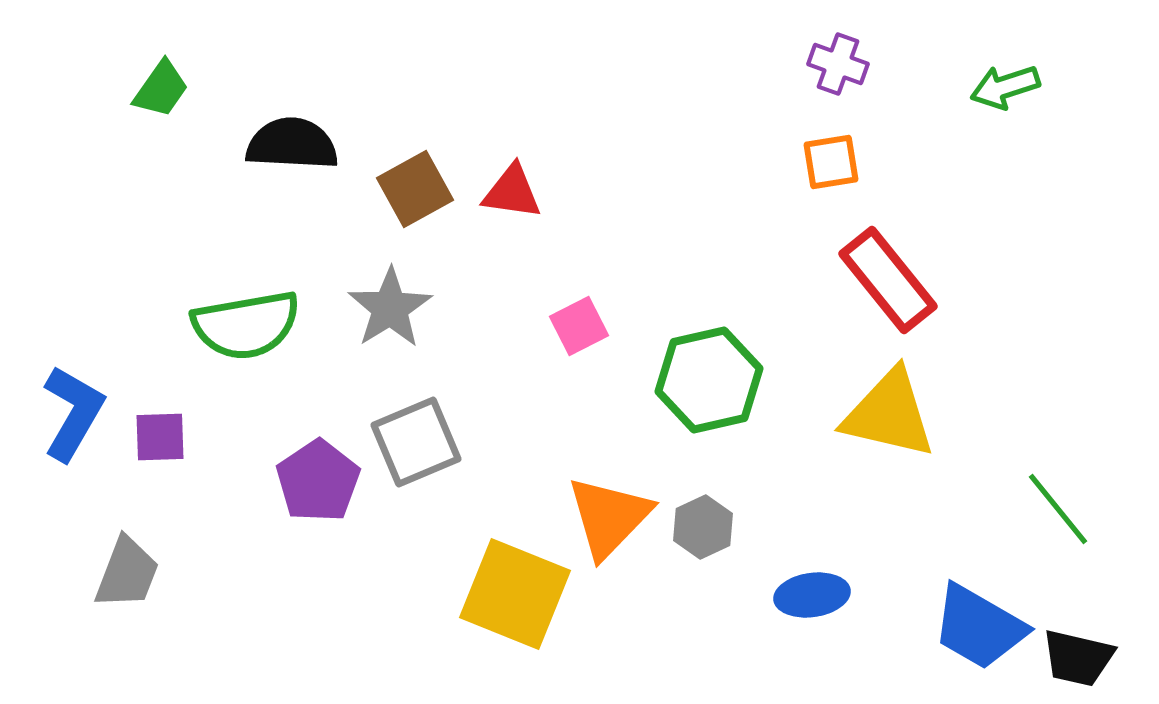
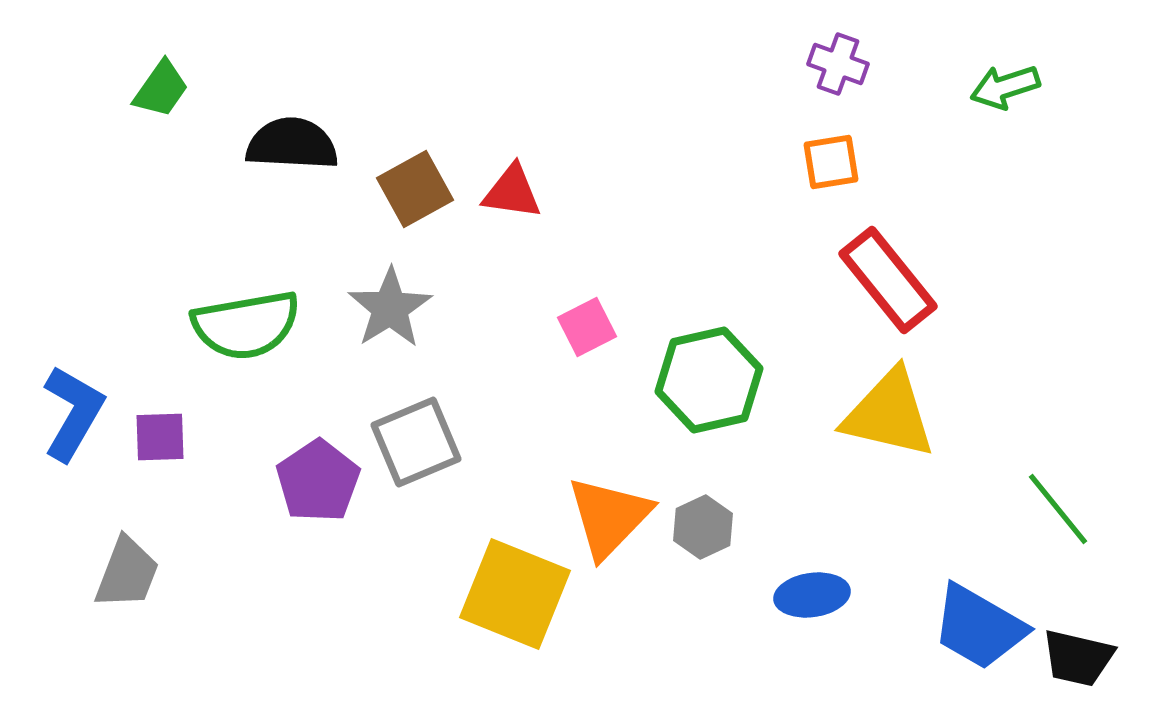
pink square: moved 8 px right, 1 px down
